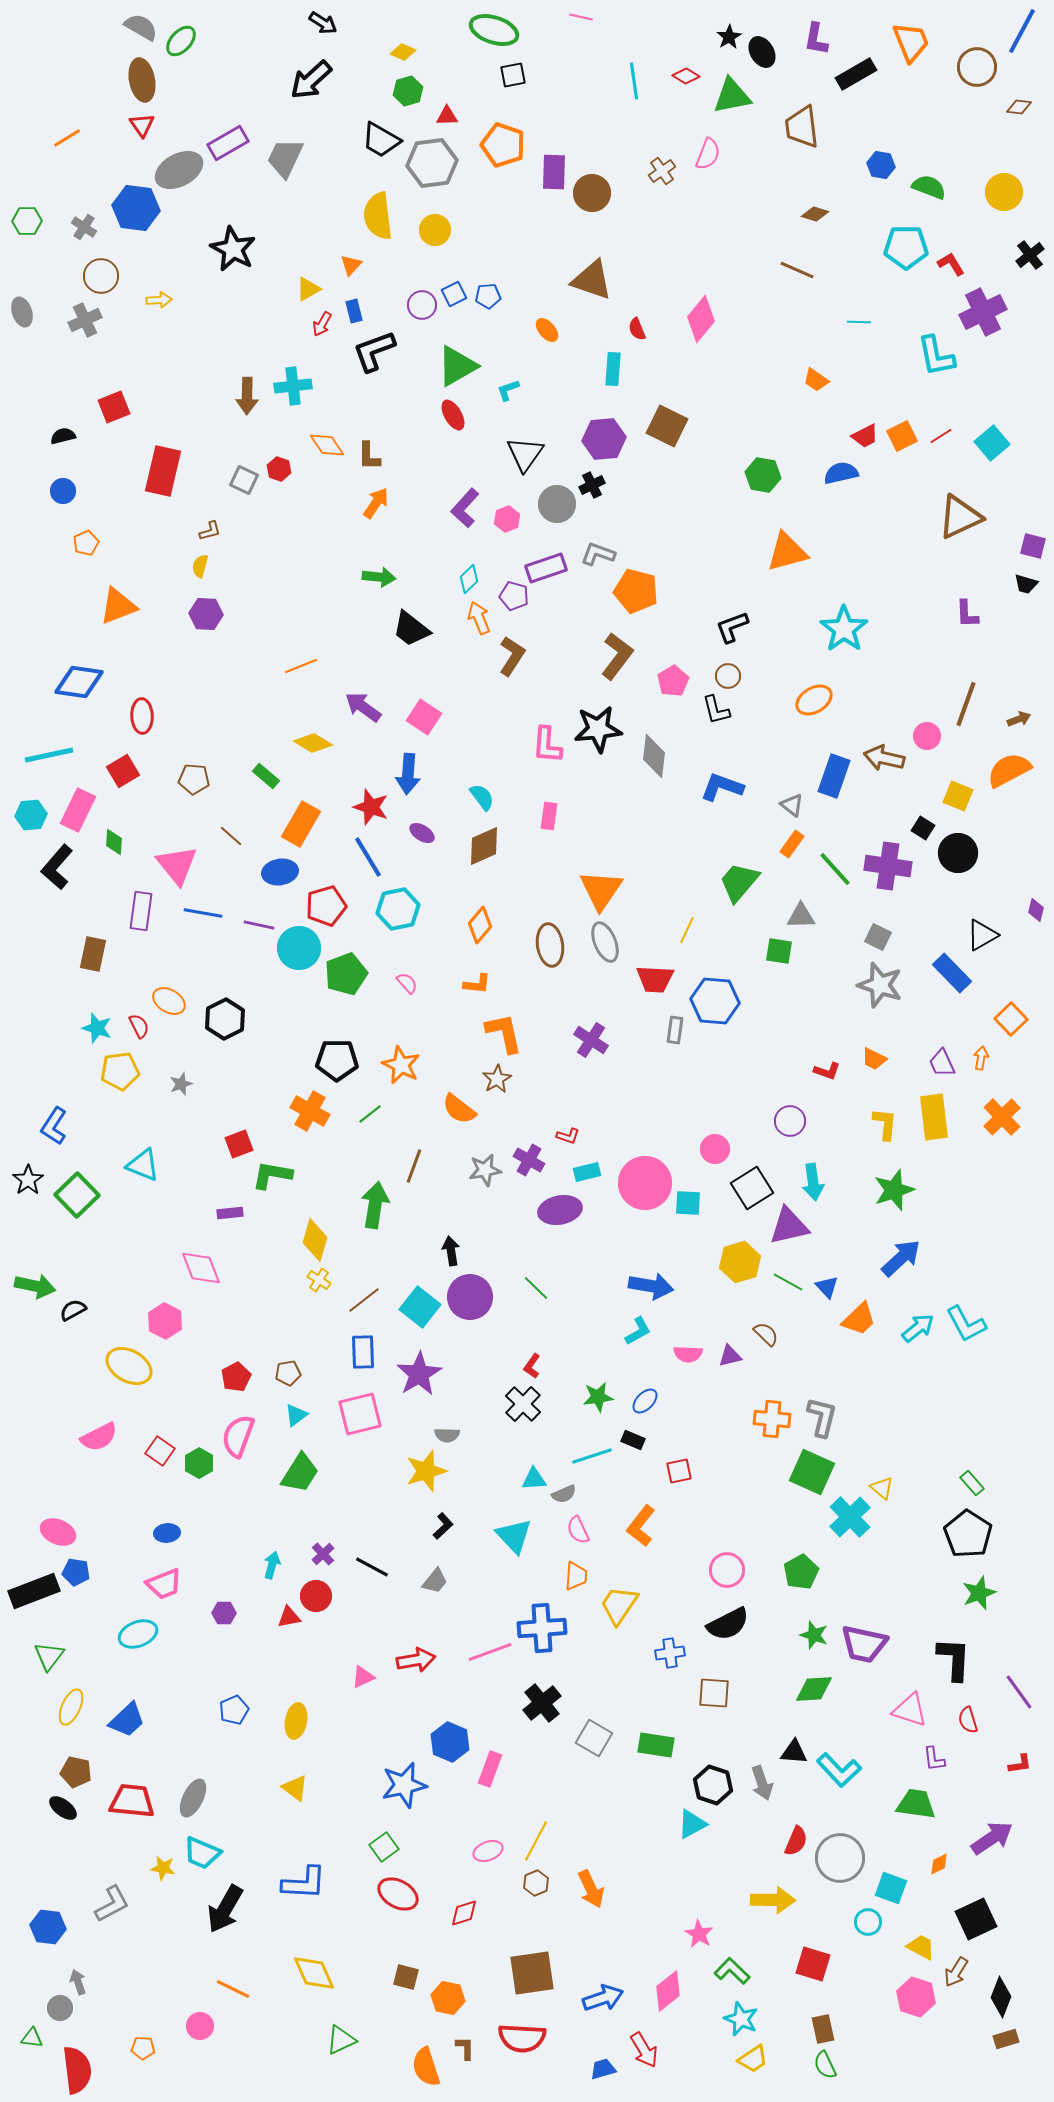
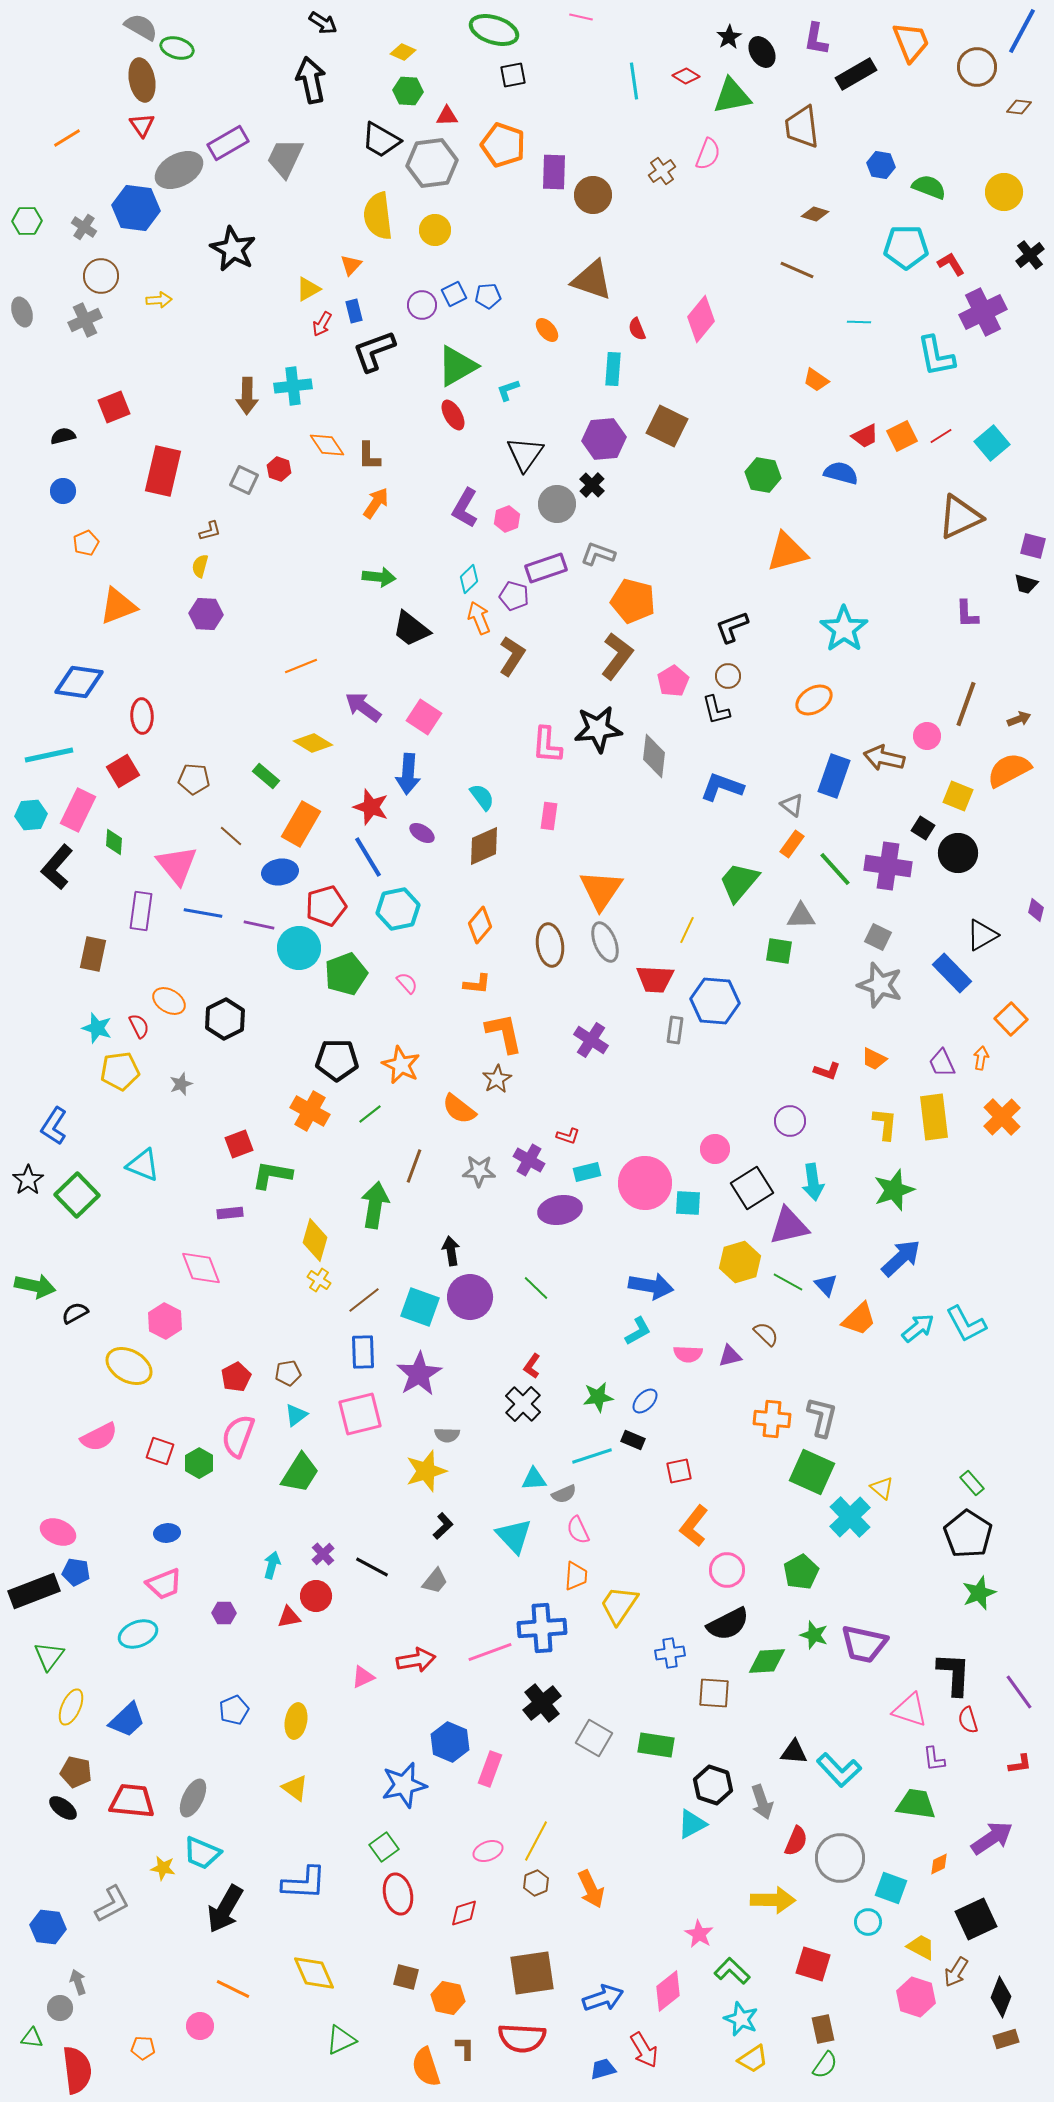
green ellipse at (181, 41): moved 4 px left, 7 px down; rotated 64 degrees clockwise
black arrow at (311, 80): rotated 120 degrees clockwise
green hexagon at (408, 91): rotated 20 degrees clockwise
brown circle at (592, 193): moved 1 px right, 2 px down
blue semicircle at (841, 473): rotated 28 degrees clockwise
black cross at (592, 485): rotated 20 degrees counterclockwise
purple L-shape at (465, 508): rotated 12 degrees counterclockwise
orange pentagon at (636, 591): moved 3 px left, 10 px down
gray star at (485, 1170): moved 6 px left, 1 px down; rotated 12 degrees clockwise
blue triangle at (827, 1287): moved 1 px left, 2 px up
cyan square at (420, 1307): rotated 18 degrees counterclockwise
black semicircle at (73, 1310): moved 2 px right, 3 px down
red square at (160, 1451): rotated 16 degrees counterclockwise
orange L-shape at (641, 1526): moved 53 px right
black L-shape at (954, 1659): moved 15 px down
green diamond at (814, 1689): moved 47 px left, 28 px up
gray arrow at (762, 1783): moved 19 px down
red ellipse at (398, 1894): rotated 48 degrees clockwise
green semicircle at (825, 2065): rotated 120 degrees counterclockwise
